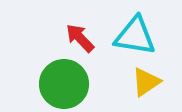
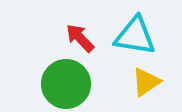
green circle: moved 2 px right
